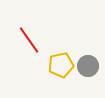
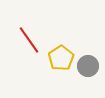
yellow pentagon: moved 7 px up; rotated 20 degrees counterclockwise
